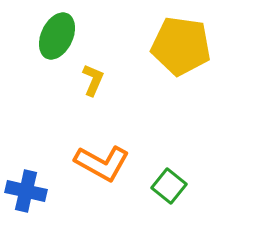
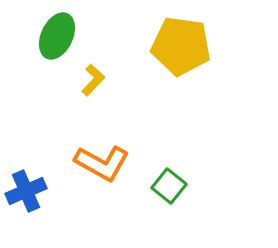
yellow L-shape: rotated 20 degrees clockwise
blue cross: rotated 36 degrees counterclockwise
